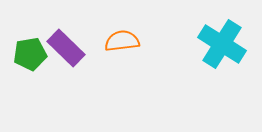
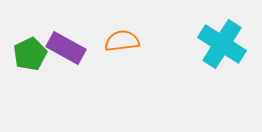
purple rectangle: rotated 15 degrees counterclockwise
green pentagon: rotated 16 degrees counterclockwise
